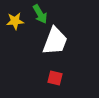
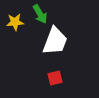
yellow star: moved 1 px down
red square: rotated 28 degrees counterclockwise
